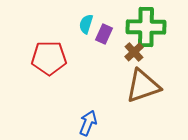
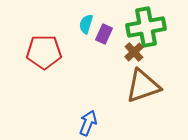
green cross: rotated 12 degrees counterclockwise
red pentagon: moved 5 px left, 6 px up
